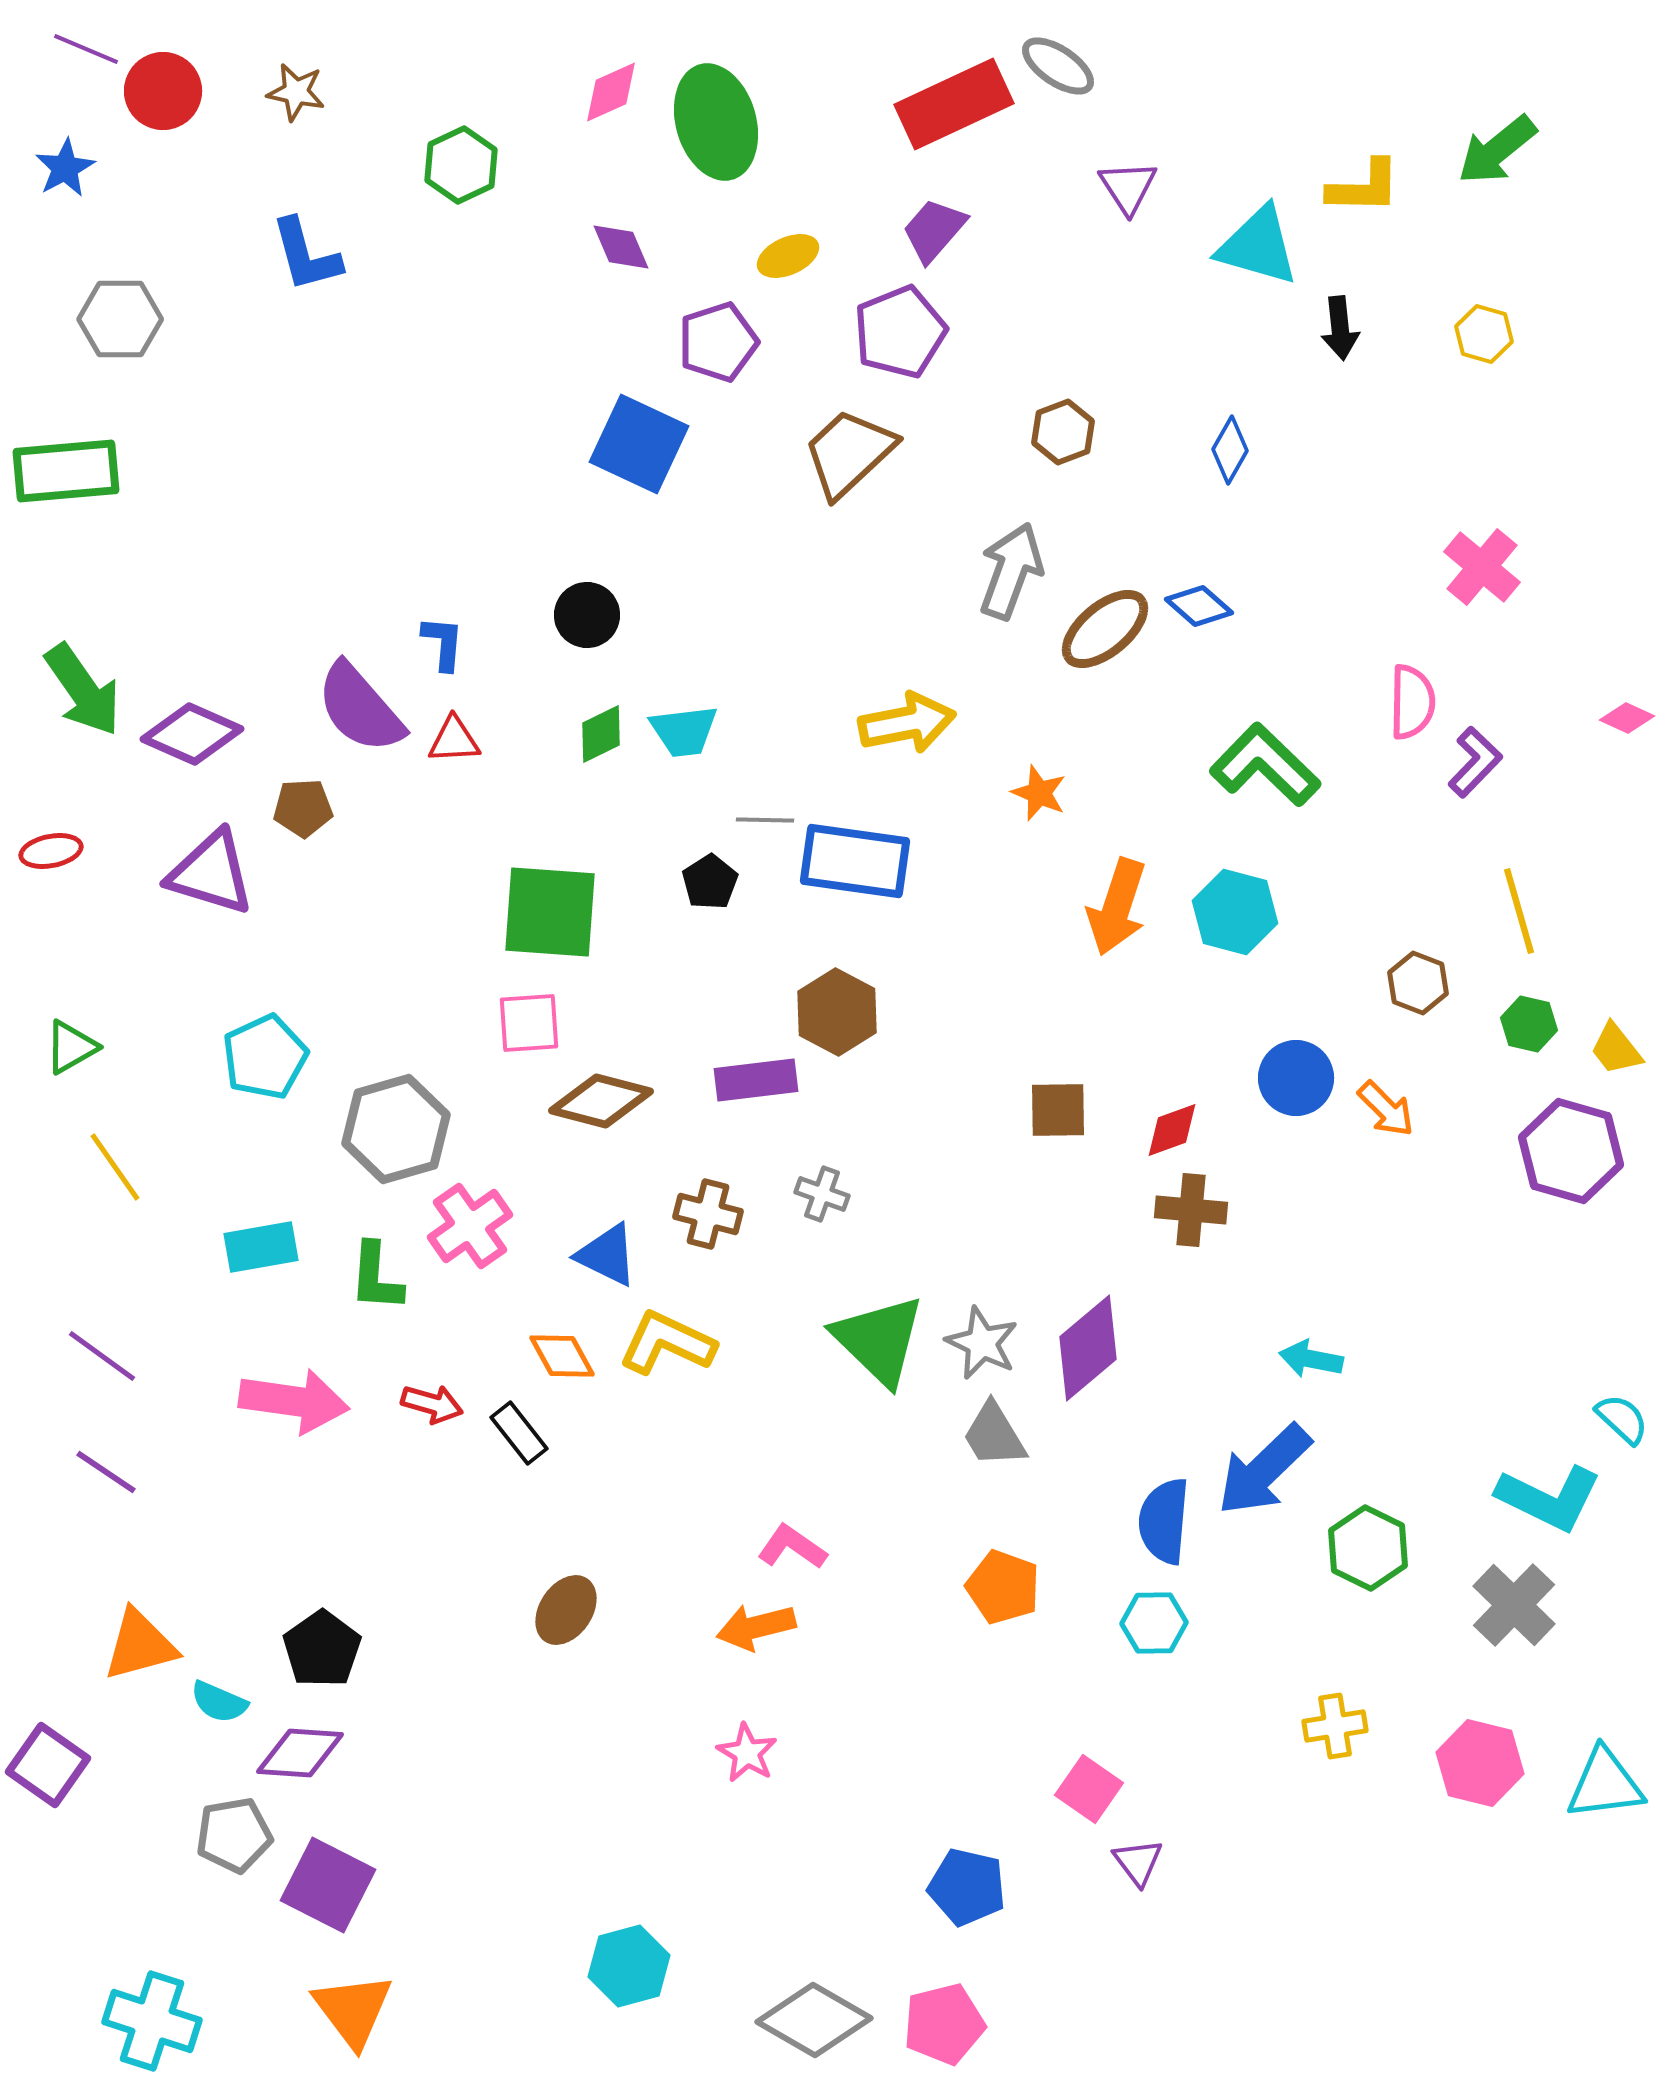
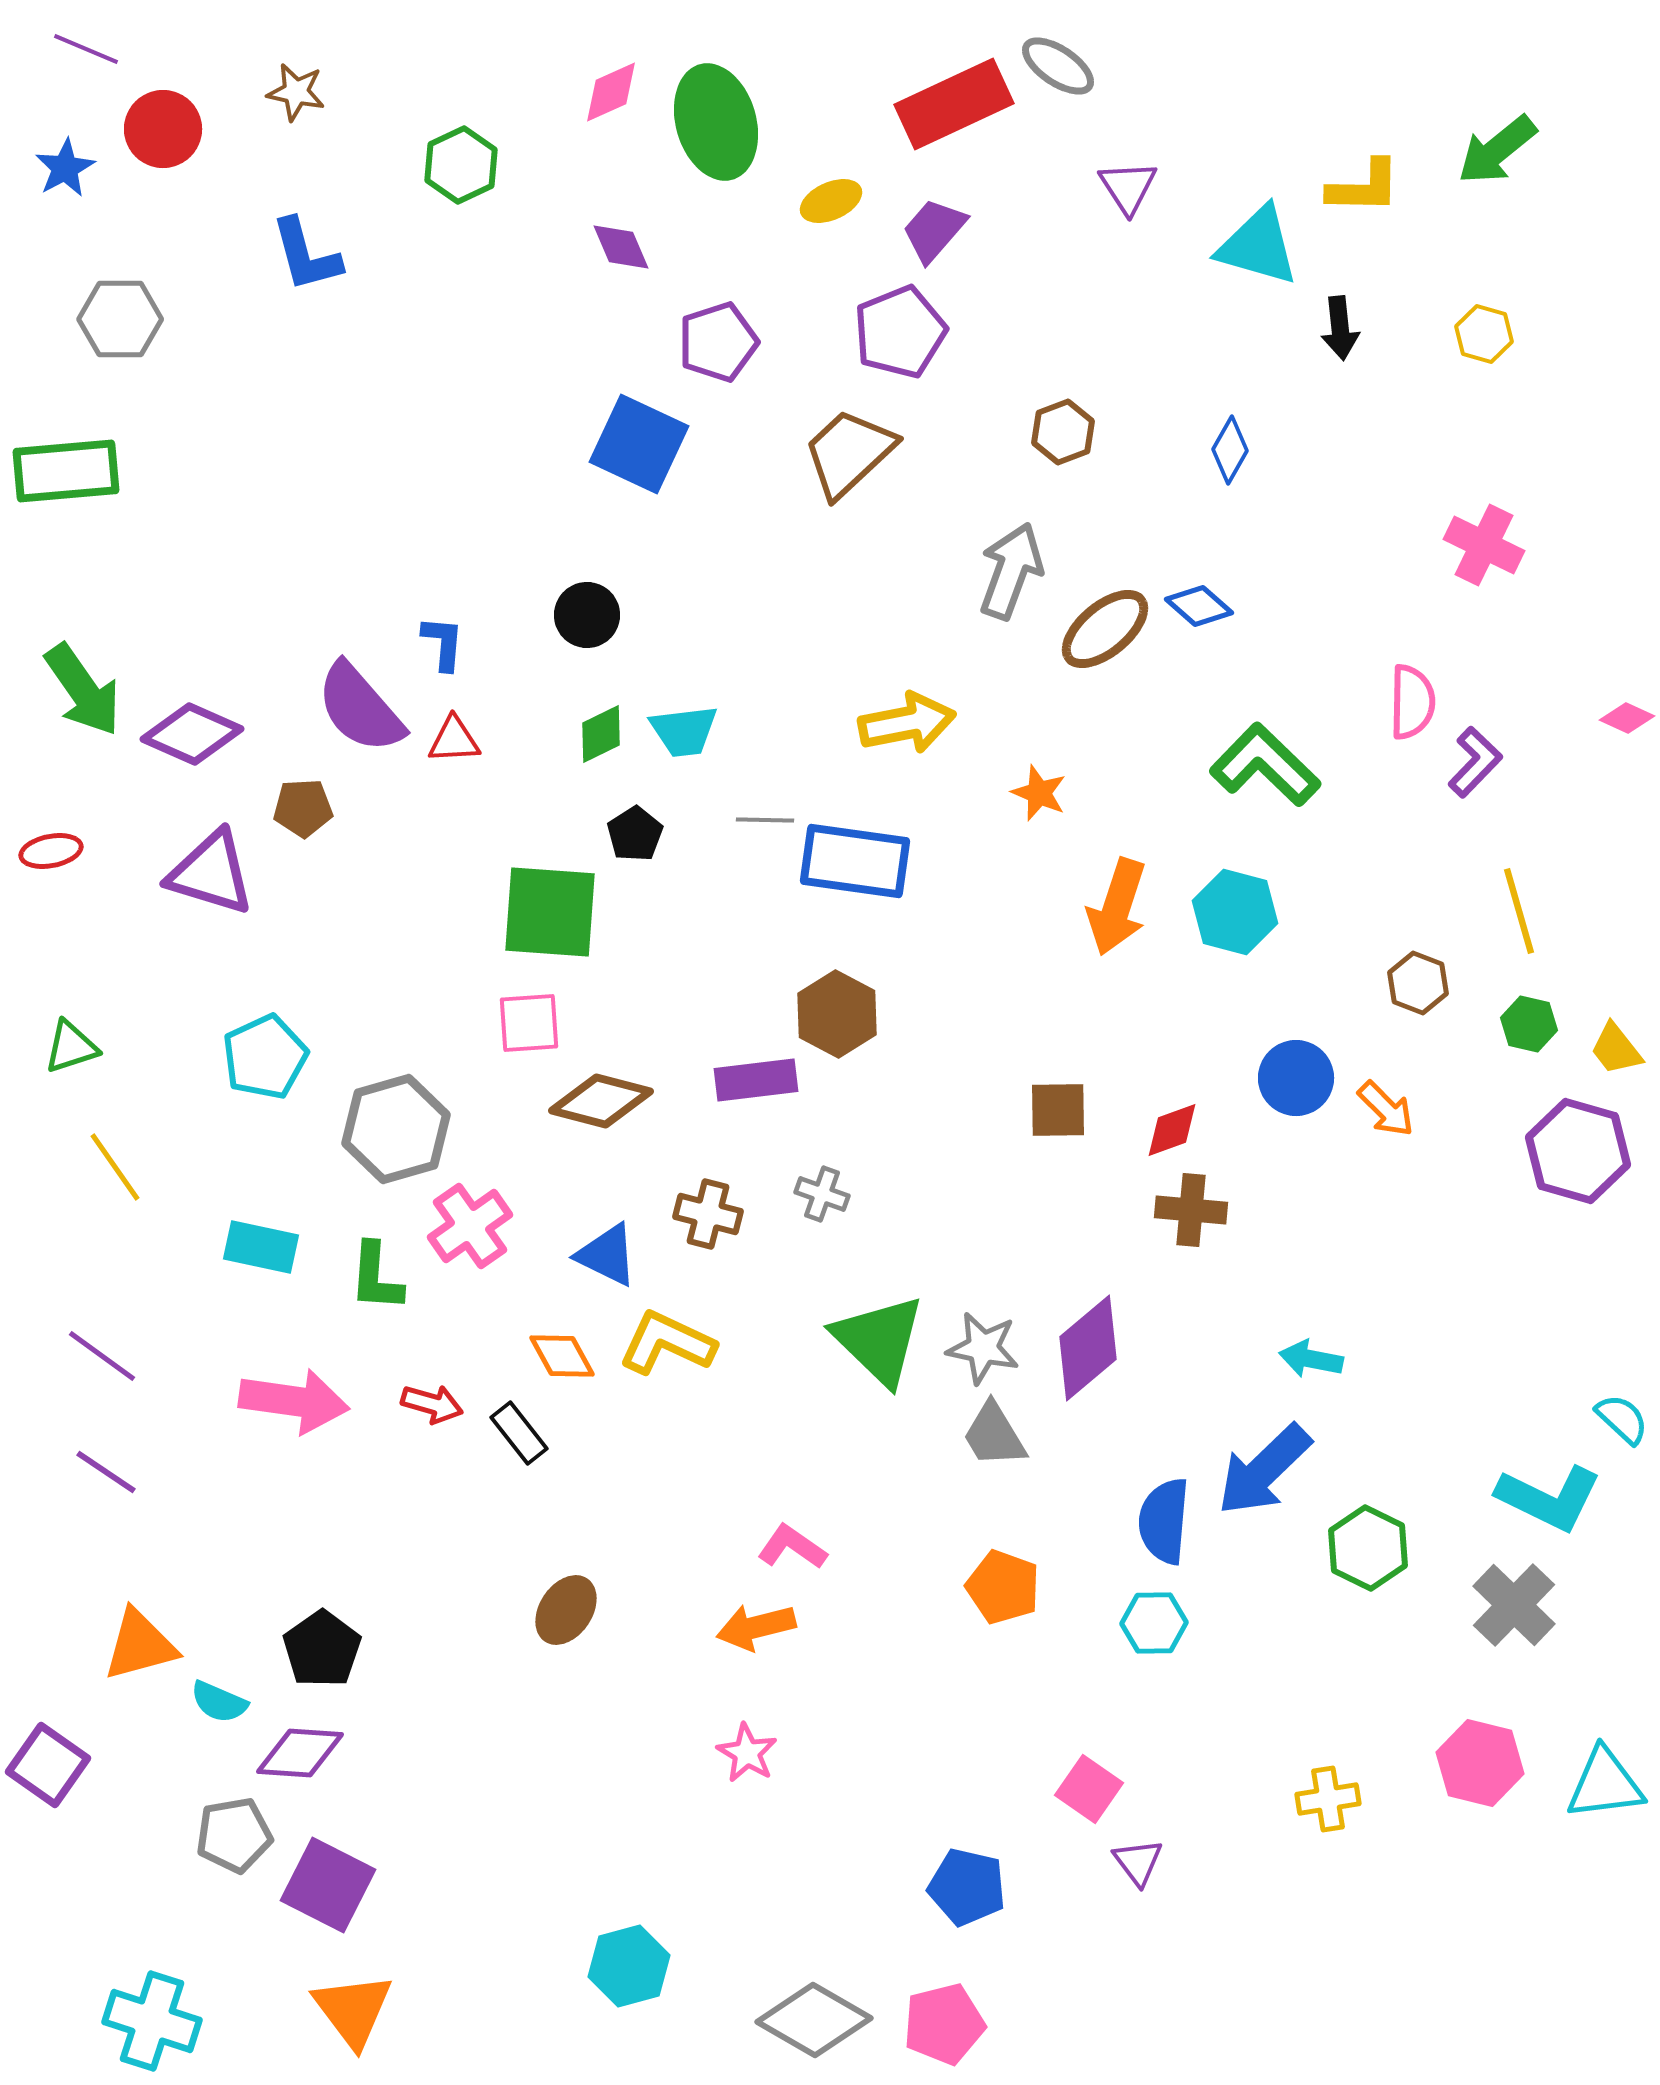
red circle at (163, 91): moved 38 px down
yellow ellipse at (788, 256): moved 43 px right, 55 px up
pink cross at (1482, 567): moved 2 px right, 22 px up; rotated 14 degrees counterclockwise
black pentagon at (710, 882): moved 75 px left, 48 px up
brown hexagon at (837, 1012): moved 2 px down
green triangle at (71, 1047): rotated 12 degrees clockwise
purple hexagon at (1571, 1151): moved 7 px right
cyan rectangle at (261, 1247): rotated 22 degrees clockwise
gray star at (982, 1343): moved 1 px right, 5 px down; rotated 14 degrees counterclockwise
yellow cross at (1335, 1726): moved 7 px left, 73 px down
